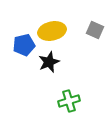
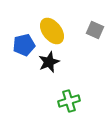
yellow ellipse: rotated 64 degrees clockwise
